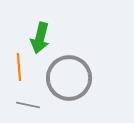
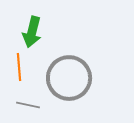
green arrow: moved 8 px left, 6 px up
